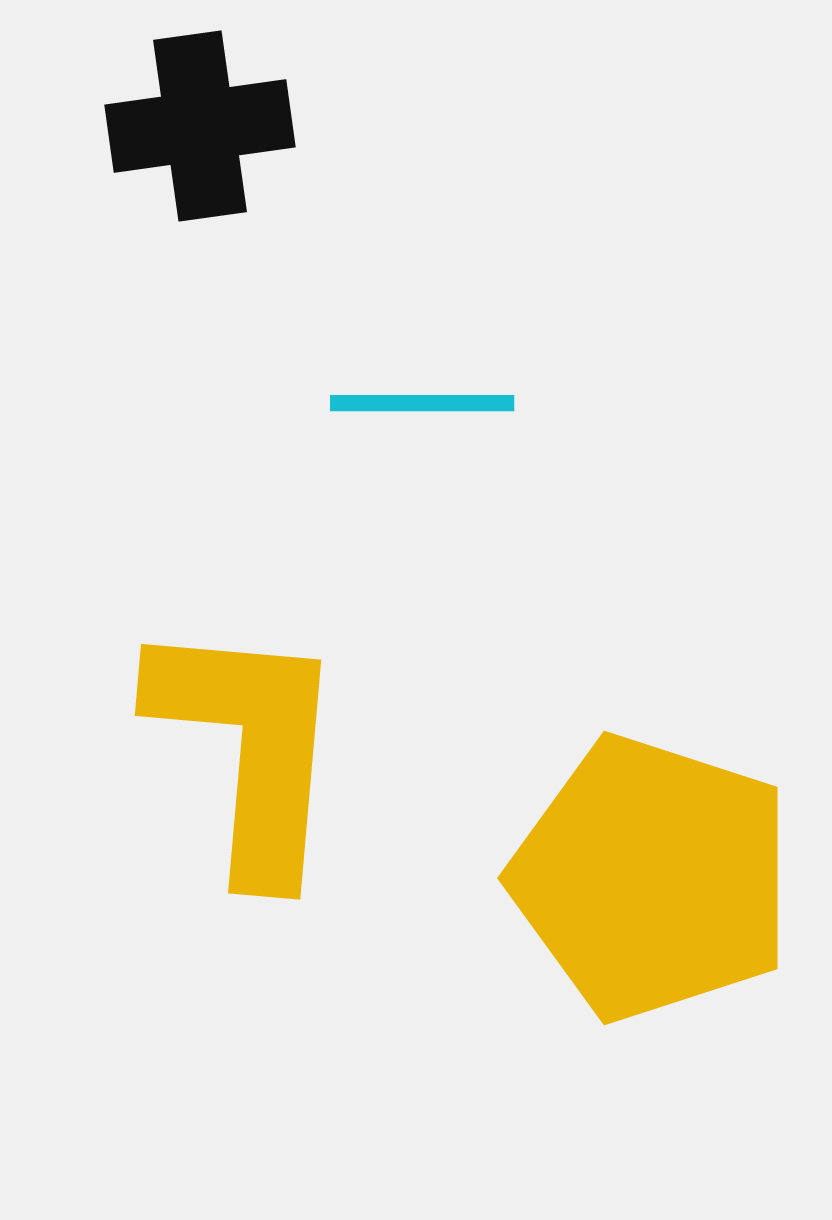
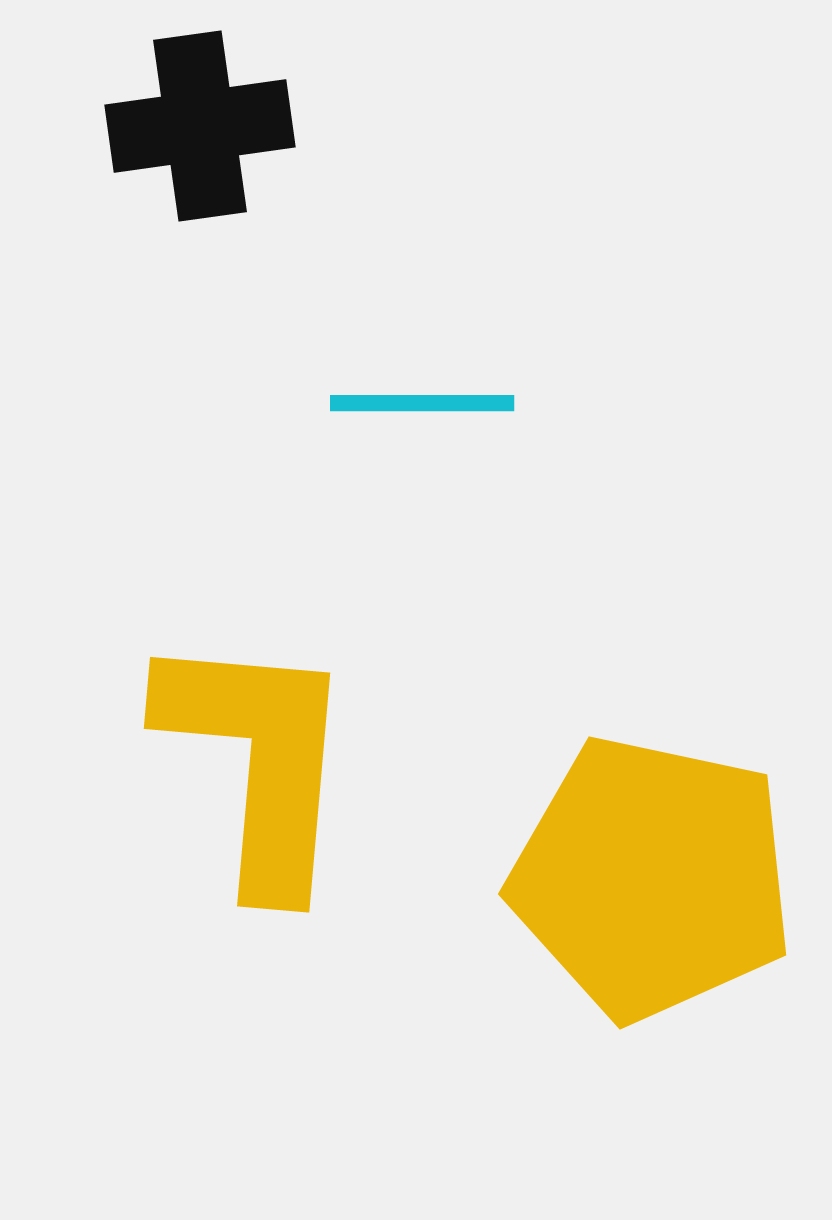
yellow L-shape: moved 9 px right, 13 px down
yellow pentagon: rotated 6 degrees counterclockwise
